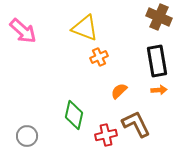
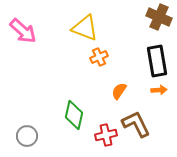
orange semicircle: rotated 12 degrees counterclockwise
